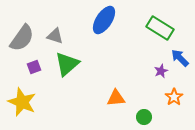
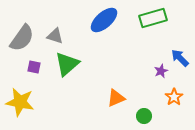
blue ellipse: rotated 16 degrees clockwise
green rectangle: moved 7 px left, 10 px up; rotated 48 degrees counterclockwise
purple square: rotated 32 degrees clockwise
orange triangle: rotated 18 degrees counterclockwise
yellow star: moved 2 px left; rotated 12 degrees counterclockwise
green circle: moved 1 px up
